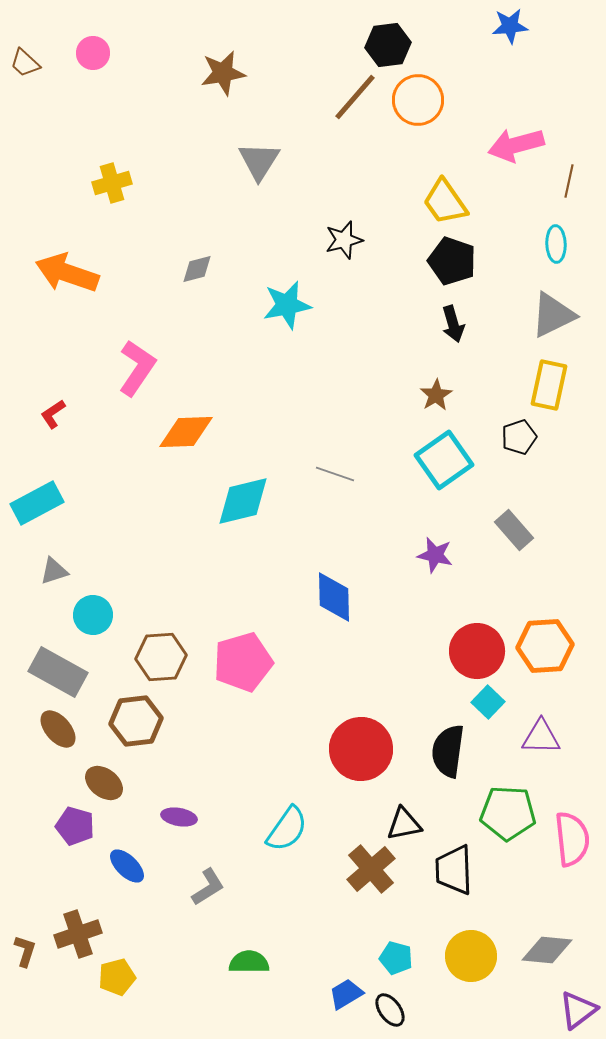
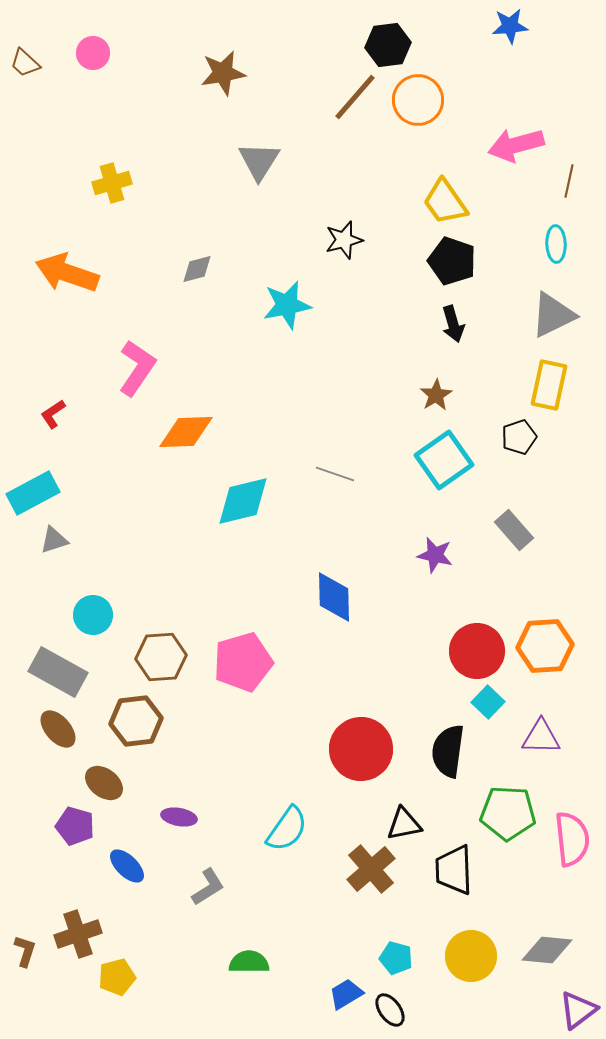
cyan rectangle at (37, 503): moved 4 px left, 10 px up
gray triangle at (54, 571): moved 31 px up
